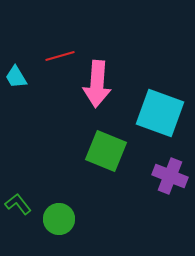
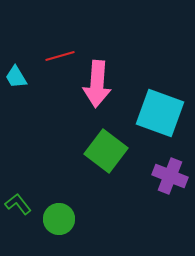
green square: rotated 15 degrees clockwise
